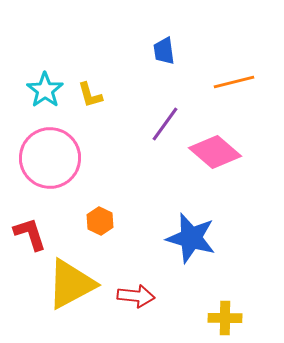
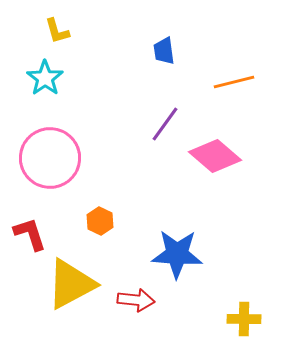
cyan star: moved 12 px up
yellow L-shape: moved 33 px left, 64 px up
pink diamond: moved 4 px down
blue star: moved 14 px left, 16 px down; rotated 12 degrees counterclockwise
red arrow: moved 4 px down
yellow cross: moved 19 px right, 1 px down
